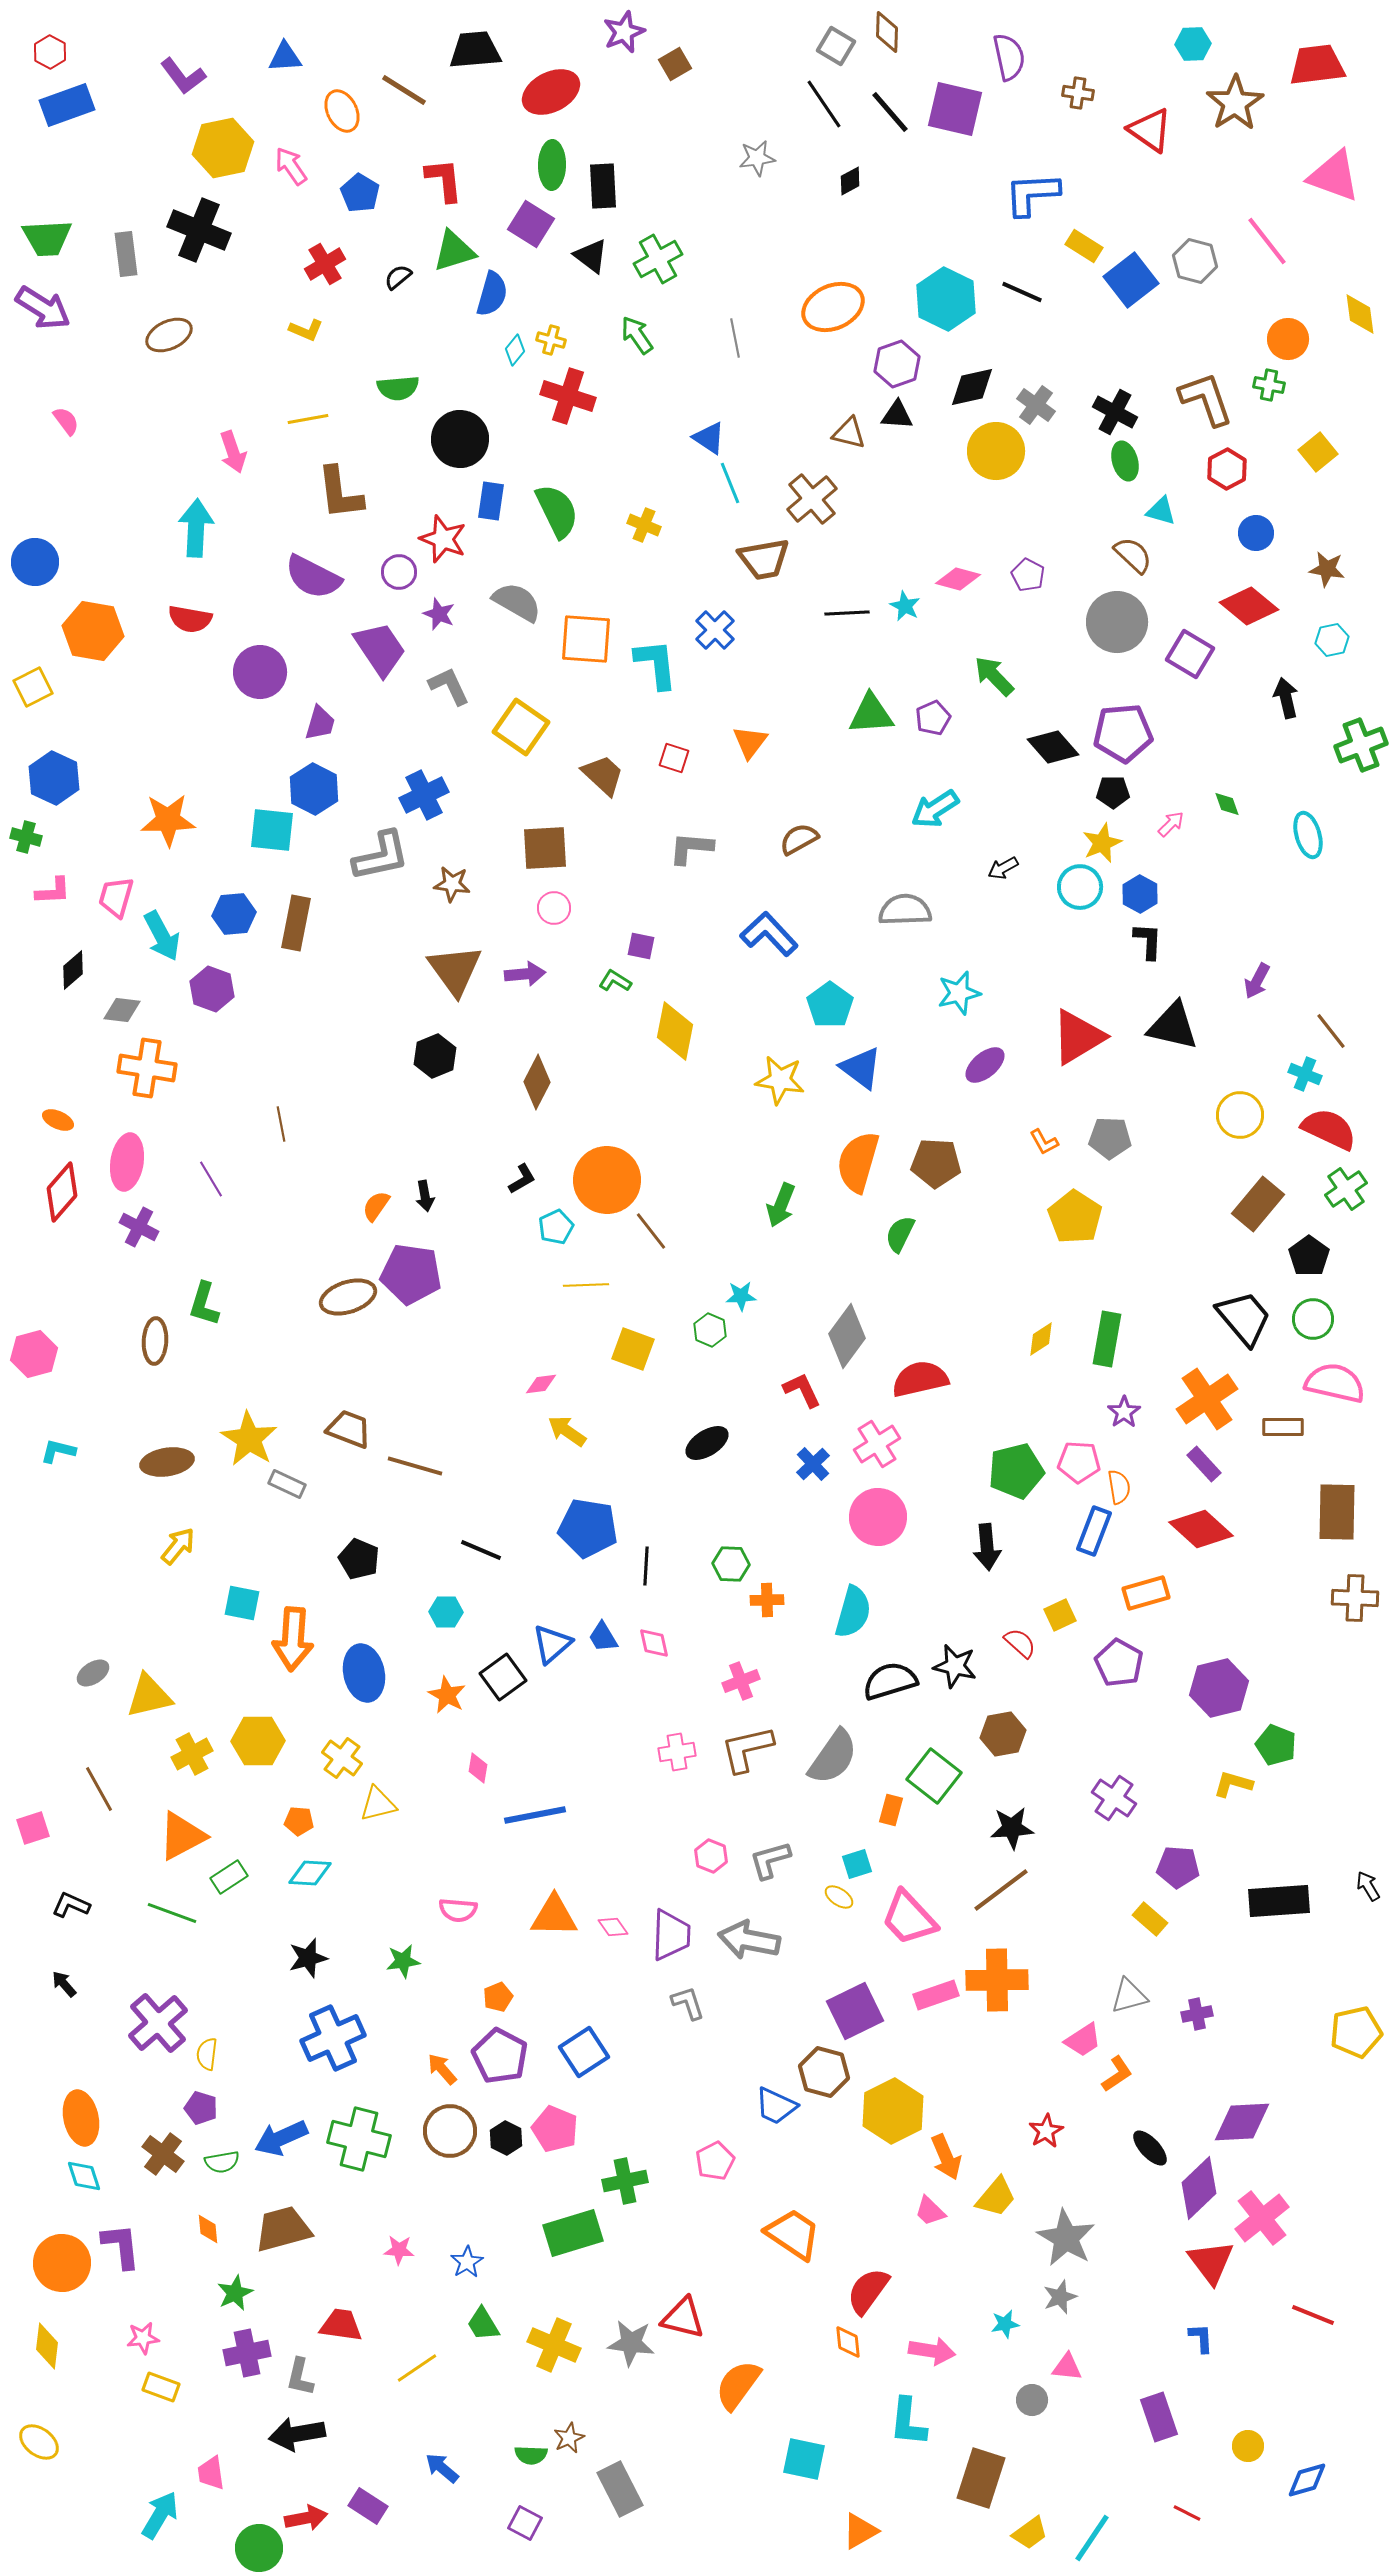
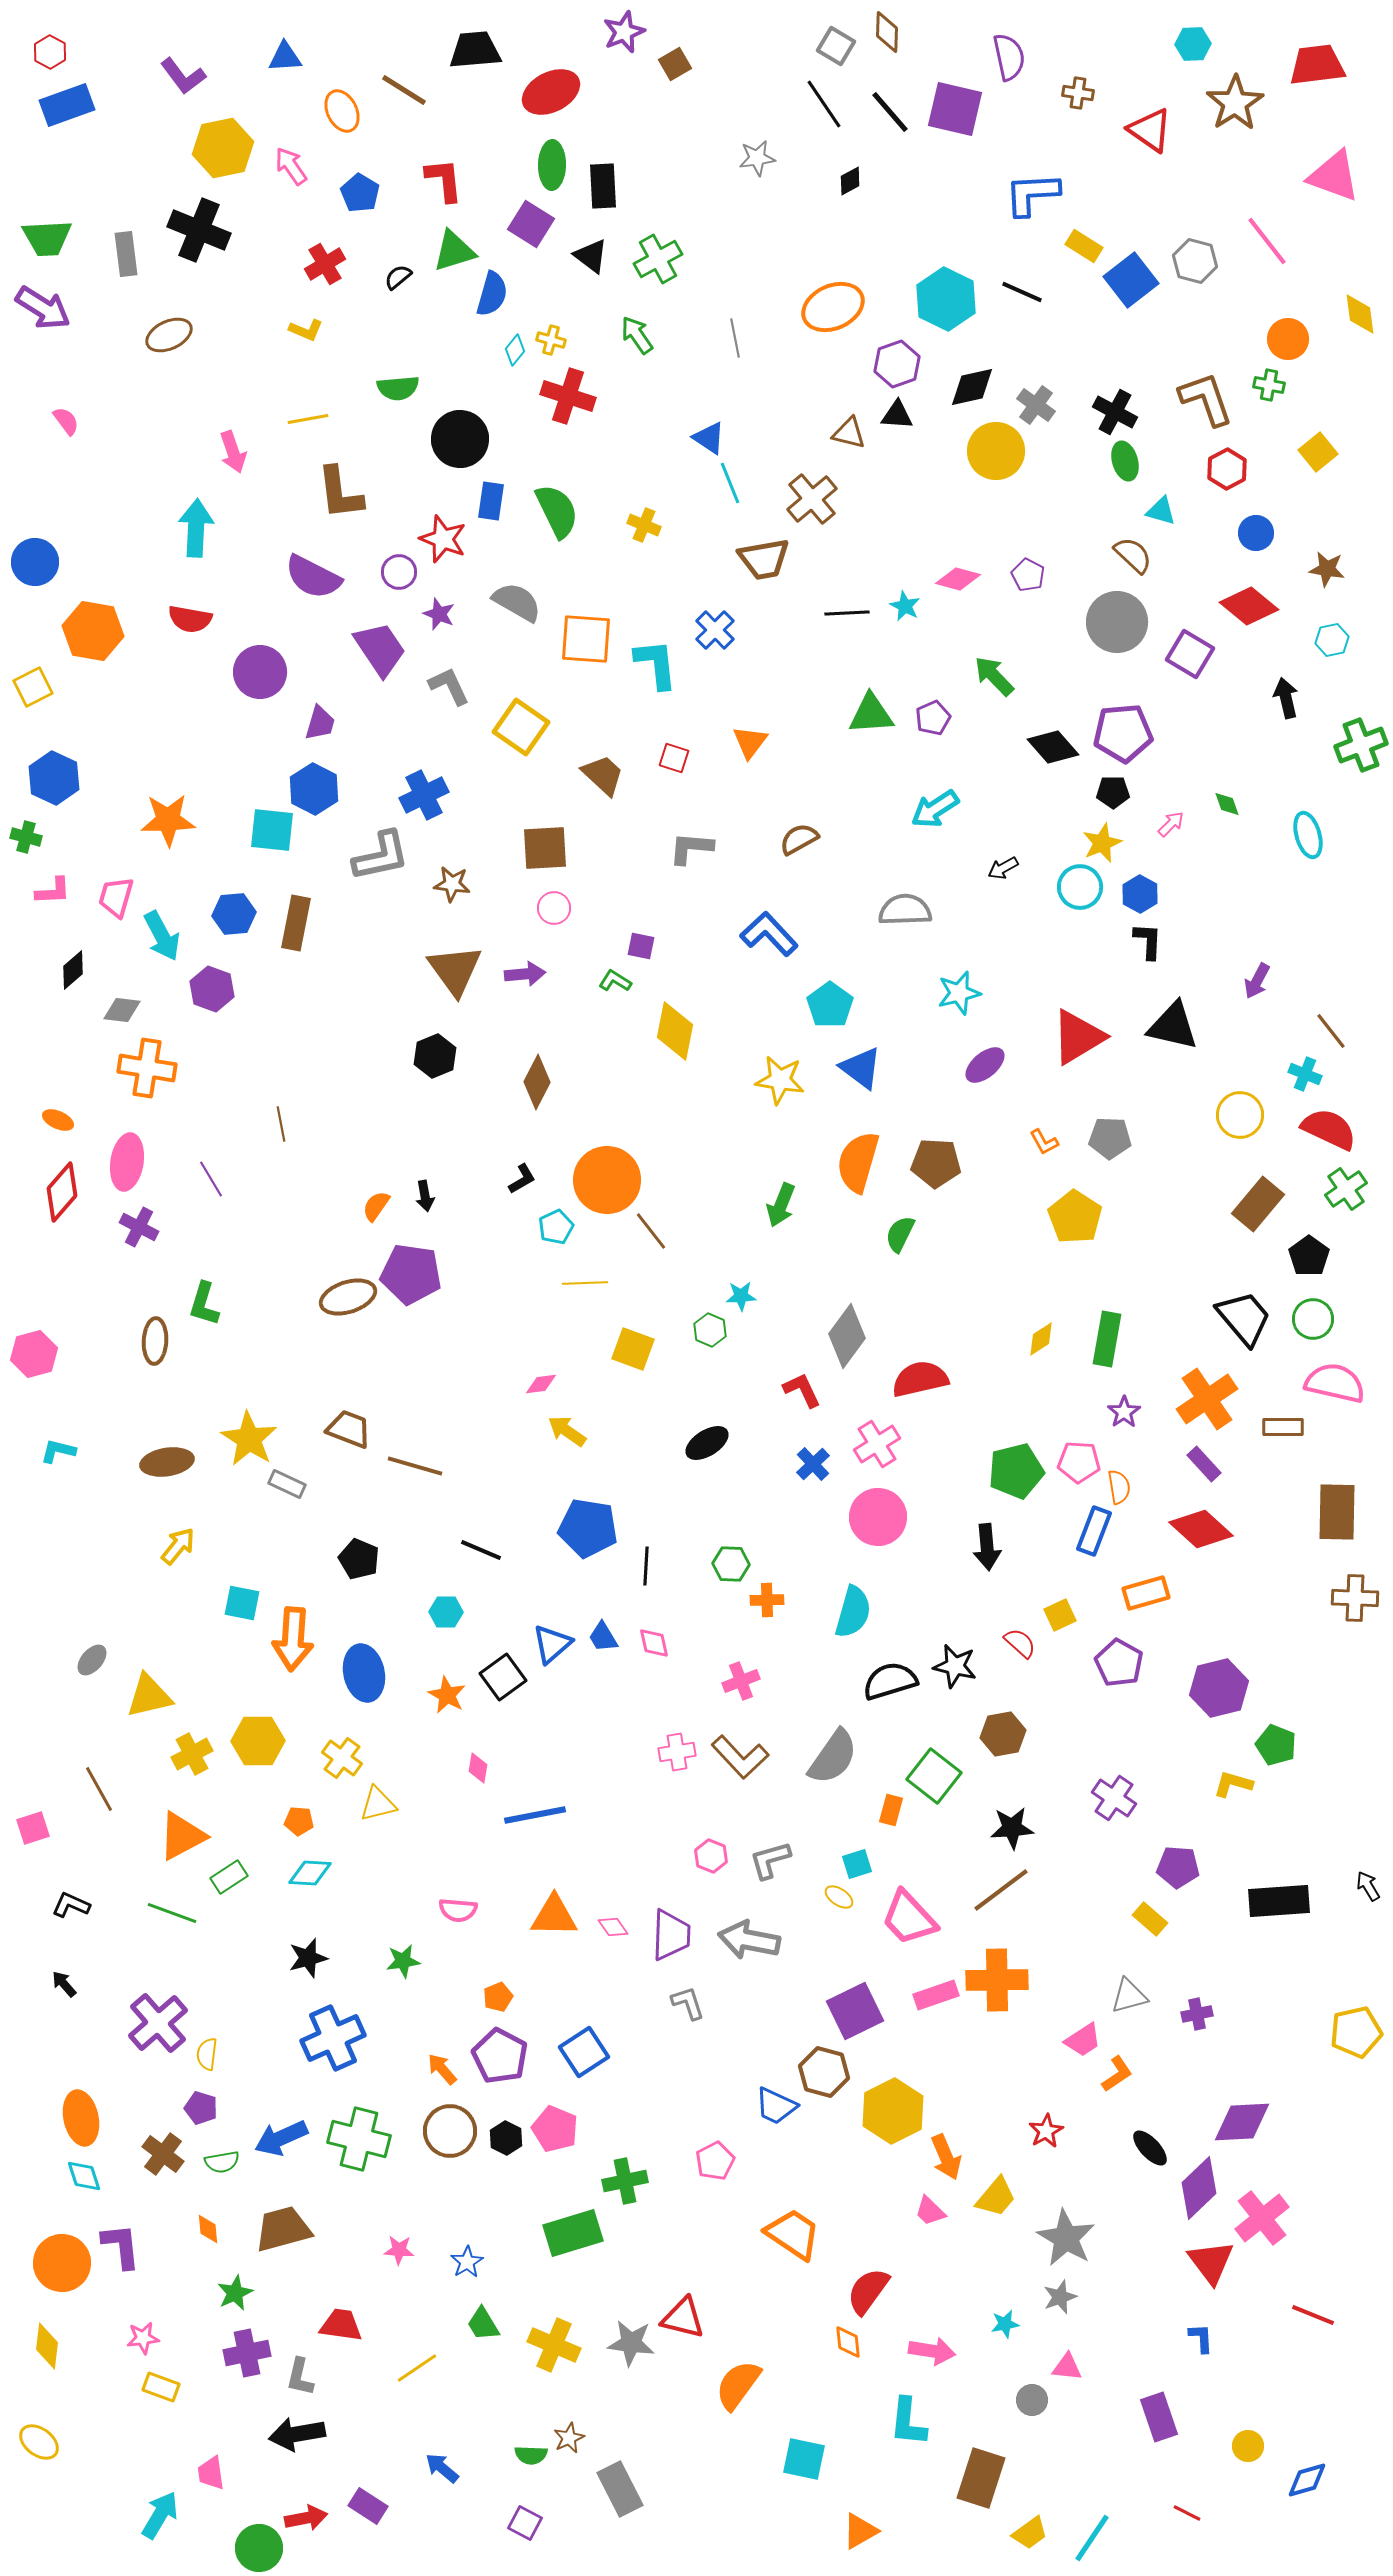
yellow line at (586, 1285): moved 1 px left, 2 px up
gray ellipse at (93, 1673): moved 1 px left, 13 px up; rotated 16 degrees counterclockwise
brown L-shape at (747, 1749): moved 7 px left, 8 px down; rotated 120 degrees counterclockwise
